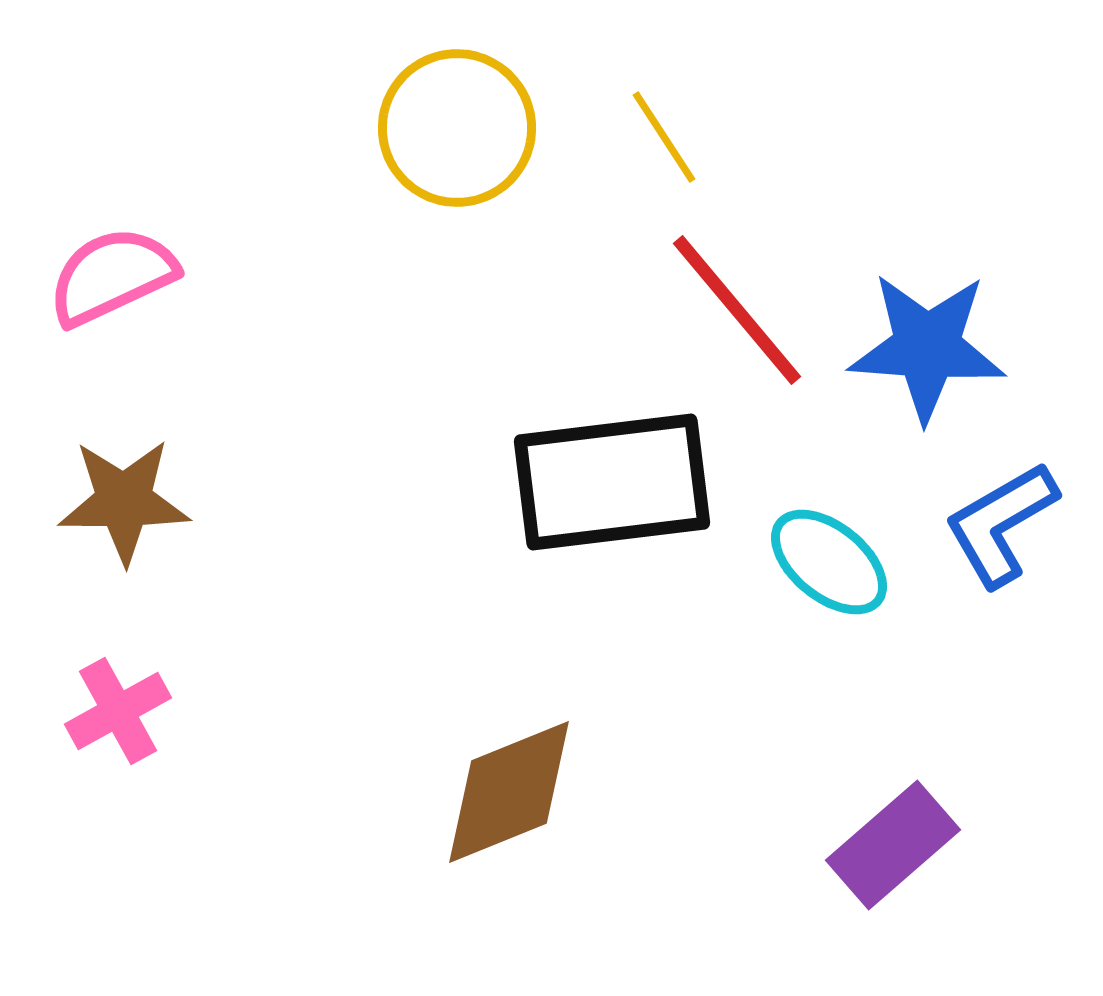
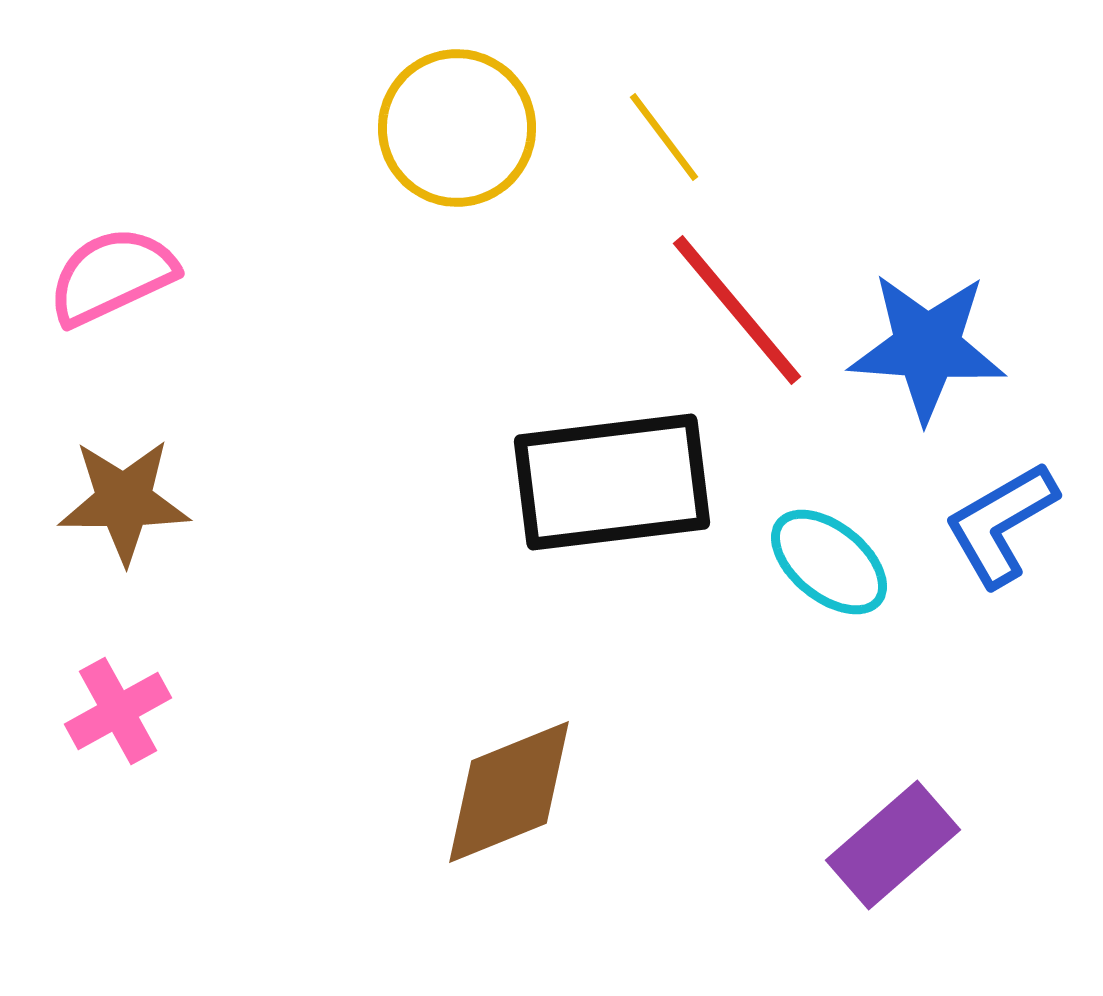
yellow line: rotated 4 degrees counterclockwise
